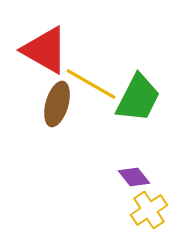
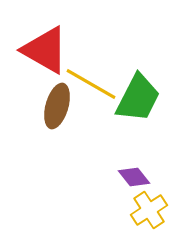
brown ellipse: moved 2 px down
